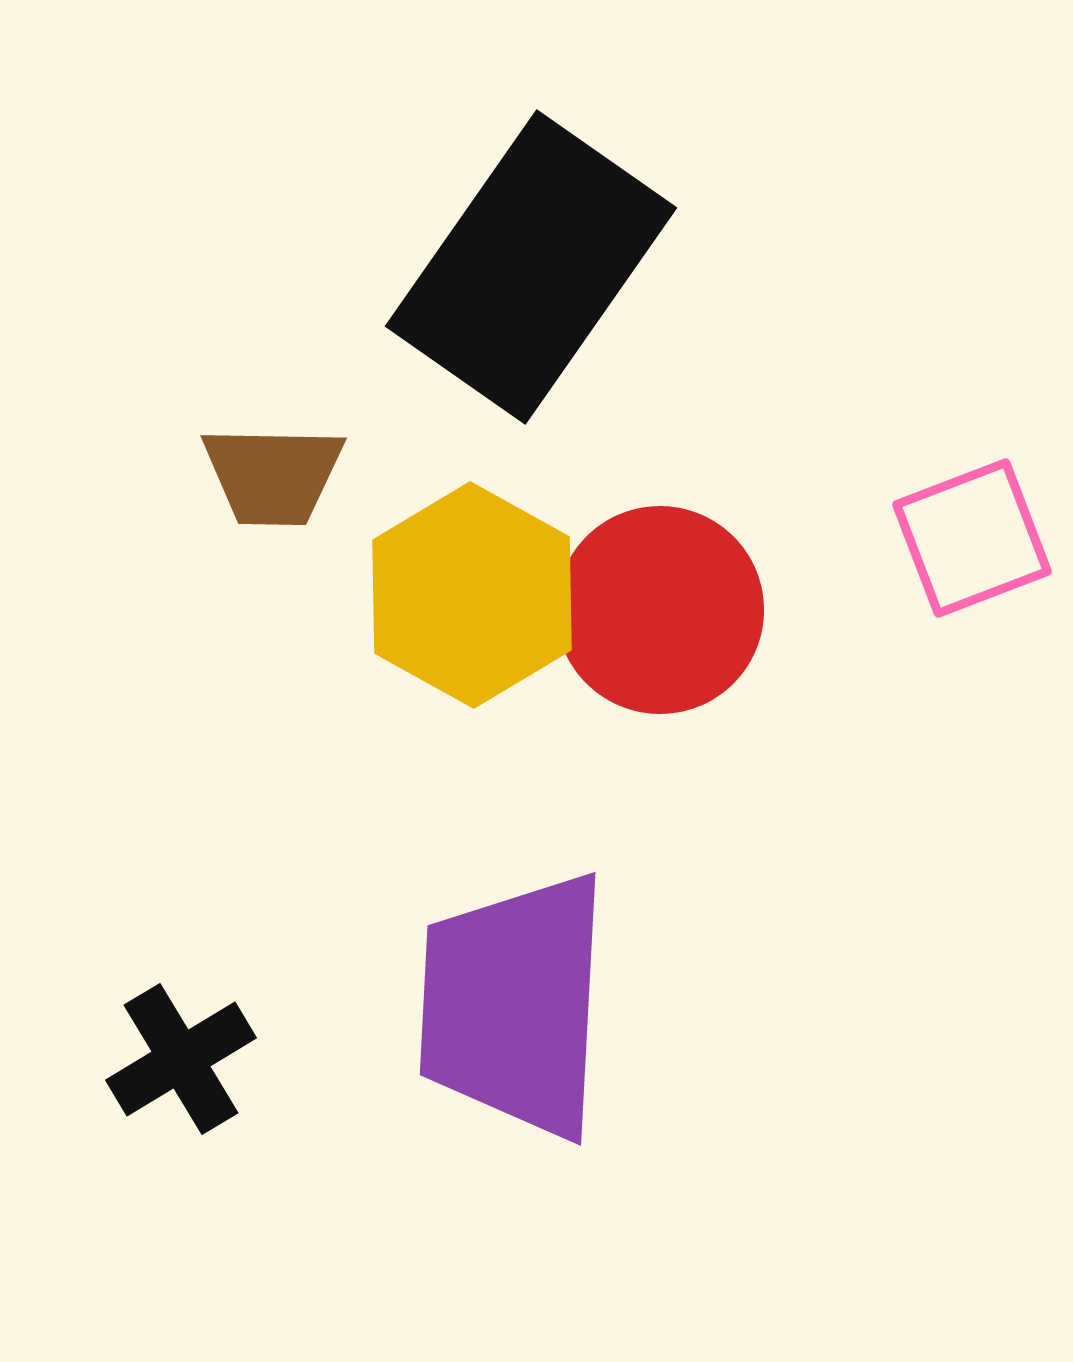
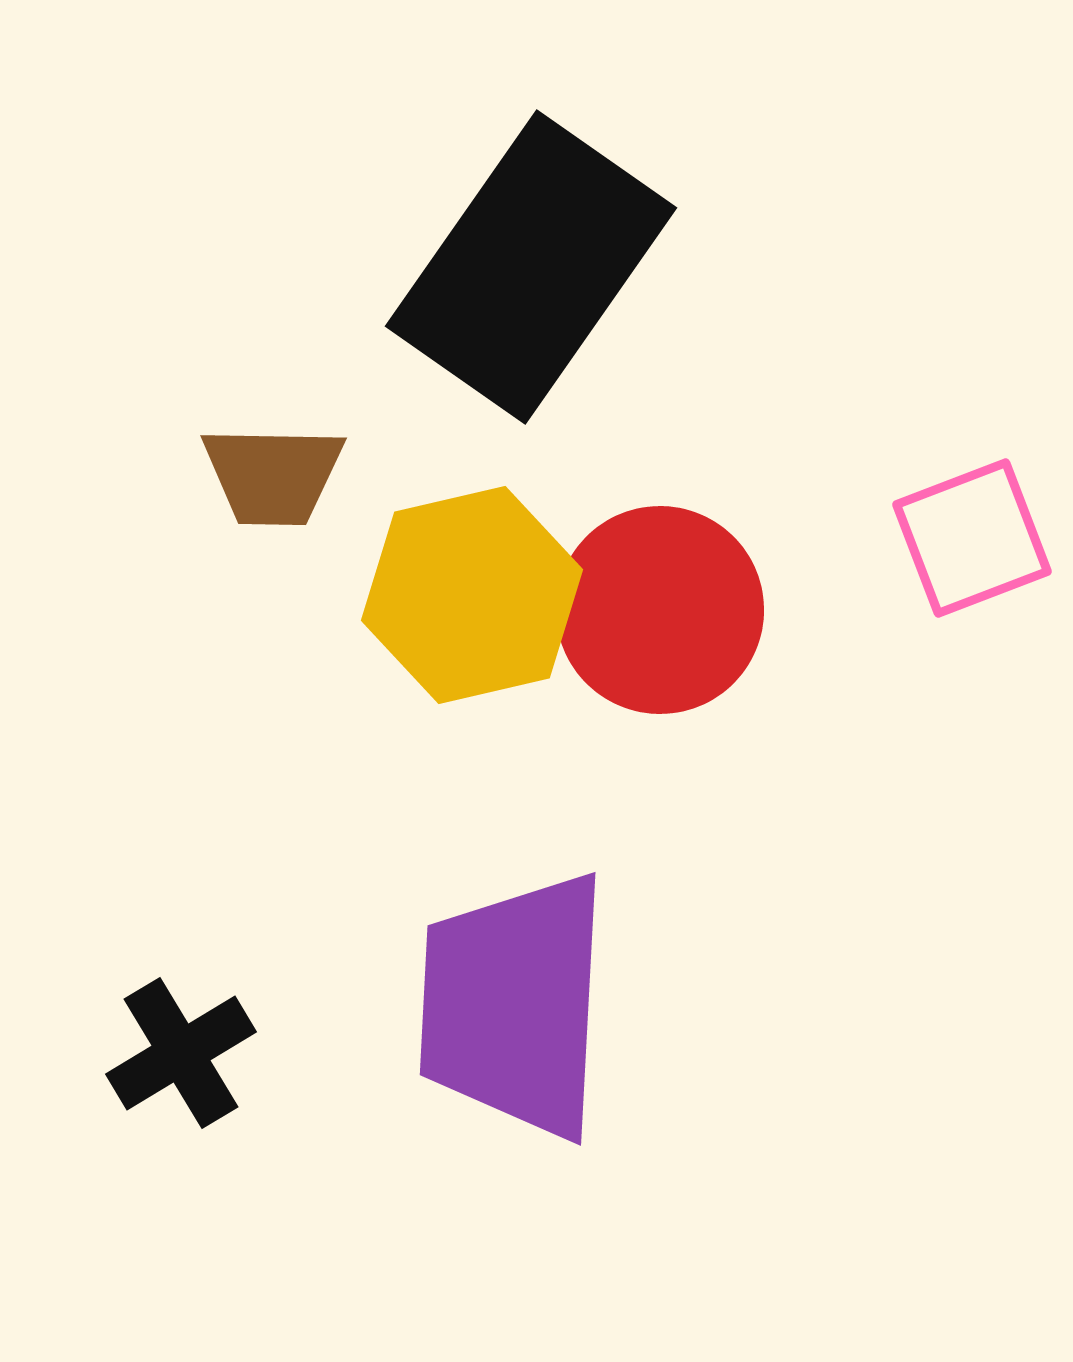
yellow hexagon: rotated 18 degrees clockwise
black cross: moved 6 px up
